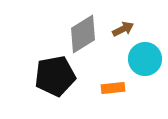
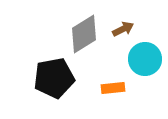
gray diamond: moved 1 px right
black pentagon: moved 1 px left, 2 px down
